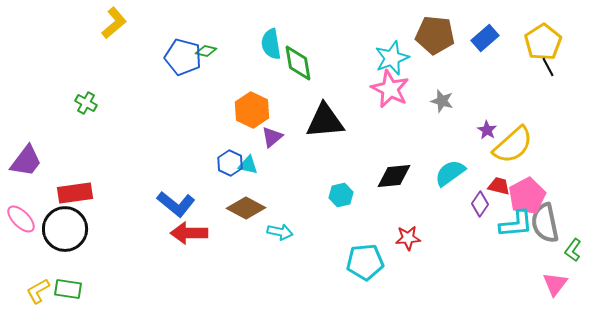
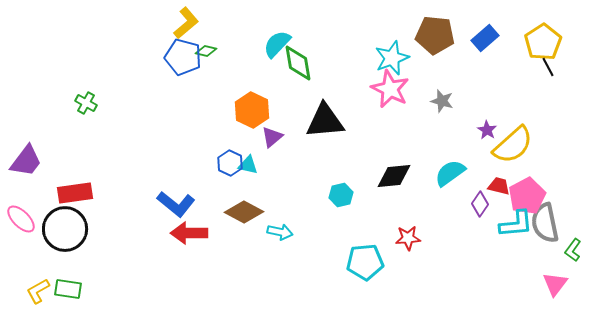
yellow L-shape at (114, 23): moved 72 px right
cyan semicircle at (271, 44): moved 6 px right; rotated 52 degrees clockwise
brown diamond at (246, 208): moved 2 px left, 4 px down
